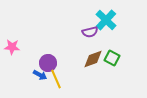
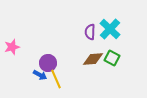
cyan cross: moved 4 px right, 9 px down
purple semicircle: rotated 105 degrees clockwise
pink star: rotated 21 degrees counterclockwise
brown diamond: rotated 15 degrees clockwise
